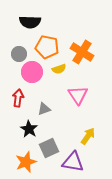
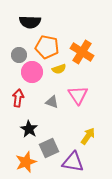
gray circle: moved 1 px down
gray triangle: moved 8 px right, 7 px up; rotated 40 degrees clockwise
